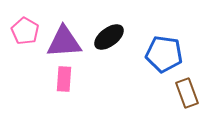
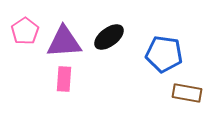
pink pentagon: rotated 8 degrees clockwise
brown rectangle: rotated 60 degrees counterclockwise
